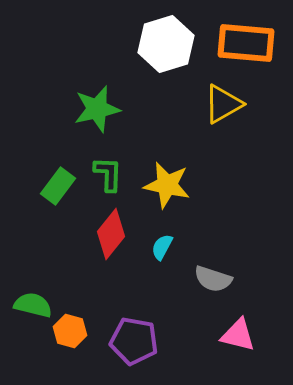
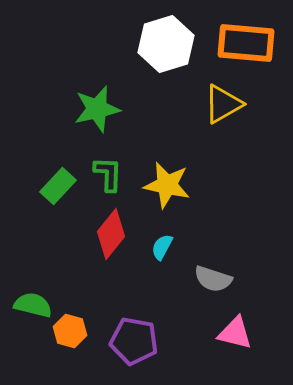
green rectangle: rotated 6 degrees clockwise
pink triangle: moved 3 px left, 2 px up
